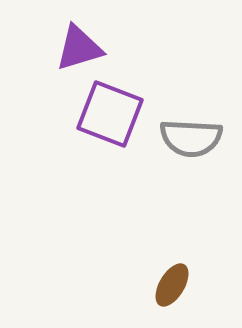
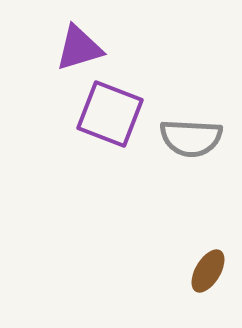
brown ellipse: moved 36 px right, 14 px up
